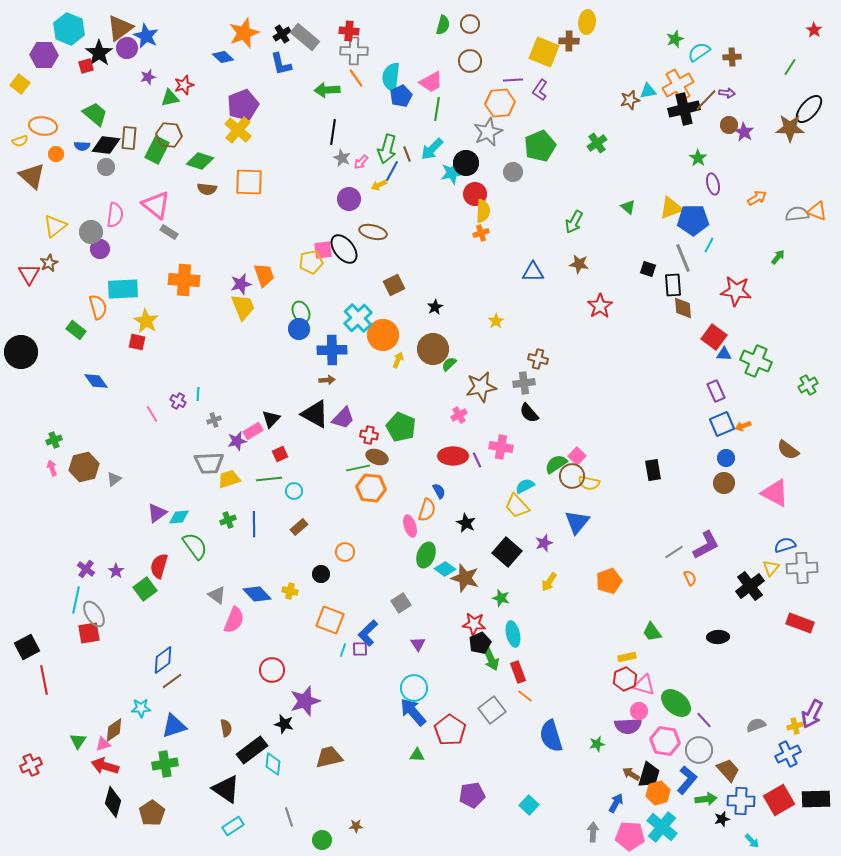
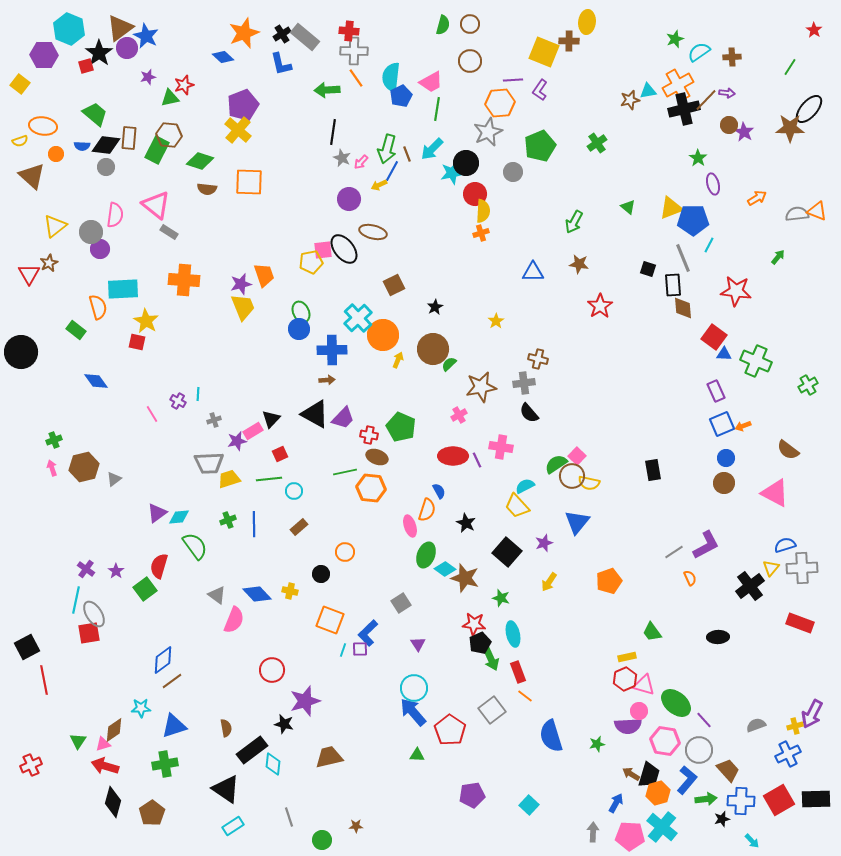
green line at (358, 468): moved 13 px left, 4 px down
